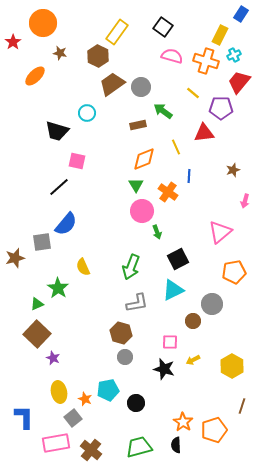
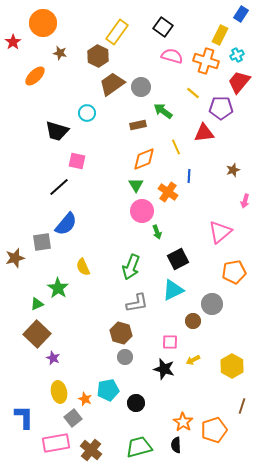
cyan cross at (234, 55): moved 3 px right
